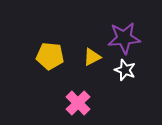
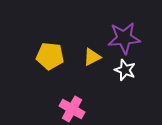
pink cross: moved 6 px left, 6 px down; rotated 15 degrees counterclockwise
